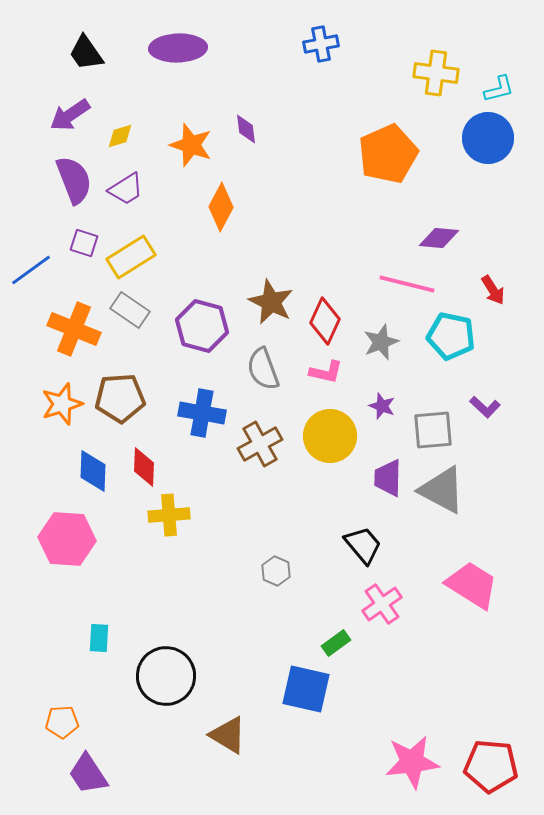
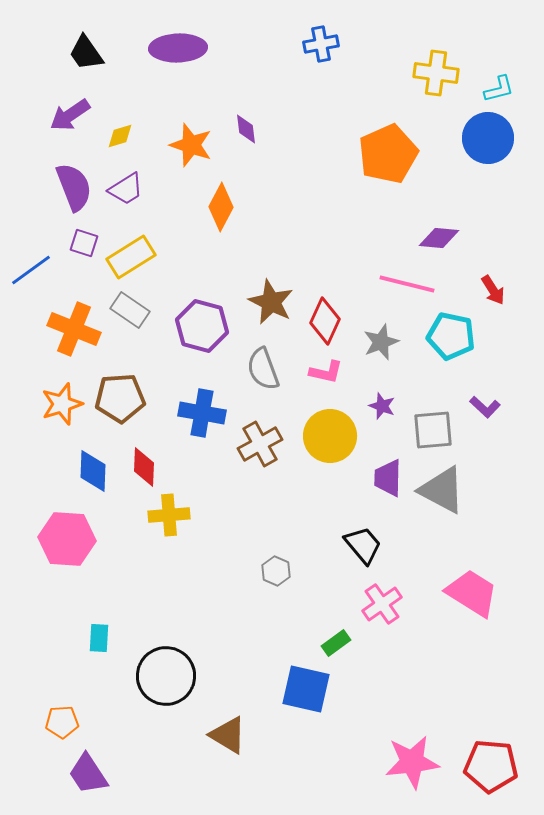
purple semicircle at (74, 180): moved 7 px down
pink trapezoid at (472, 585): moved 8 px down
